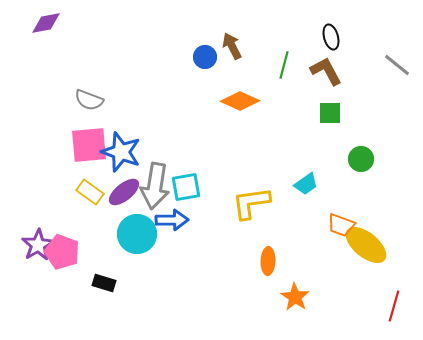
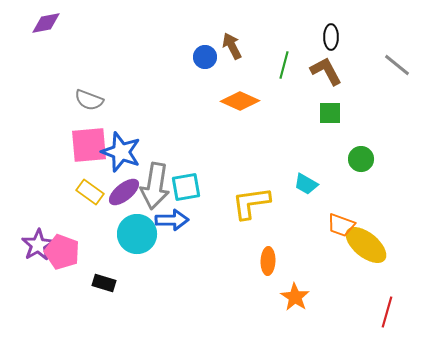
black ellipse: rotated 15 degrees clockwise
cyan trapezoid: rotated 65 degrees clockwise
red line: moved 7 px left, 6 px down
